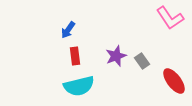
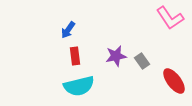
purple star: rotated 10 degrees clockwise
